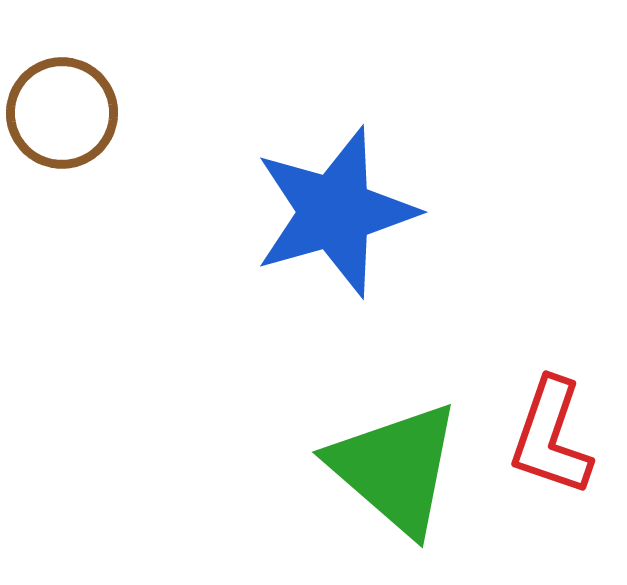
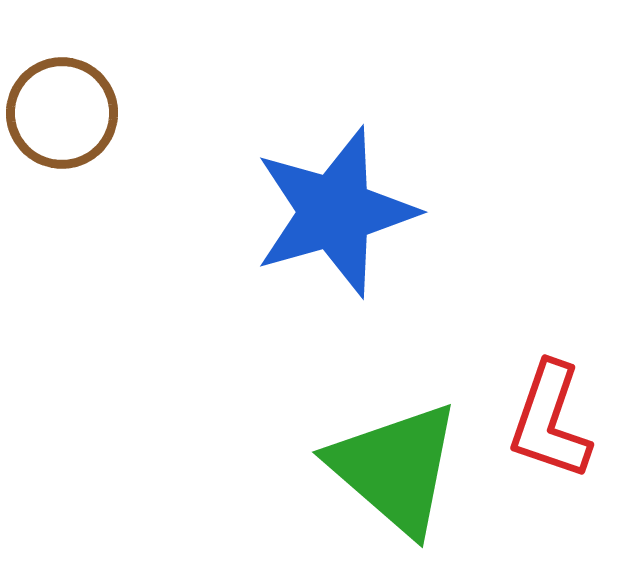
red L-shape: moved 1 px left, 16 px up
